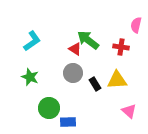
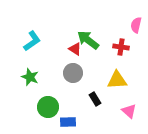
black rectangle: moved 15 px down
green circle: moved 1 px left, 1 px up
